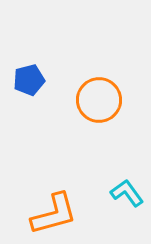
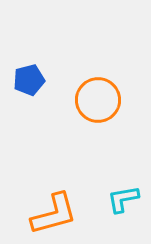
orange circle: moved 1 px left
cyan L-shape: moved 4 px left, 6 px down; rotated 64 degrees counterclockwise
